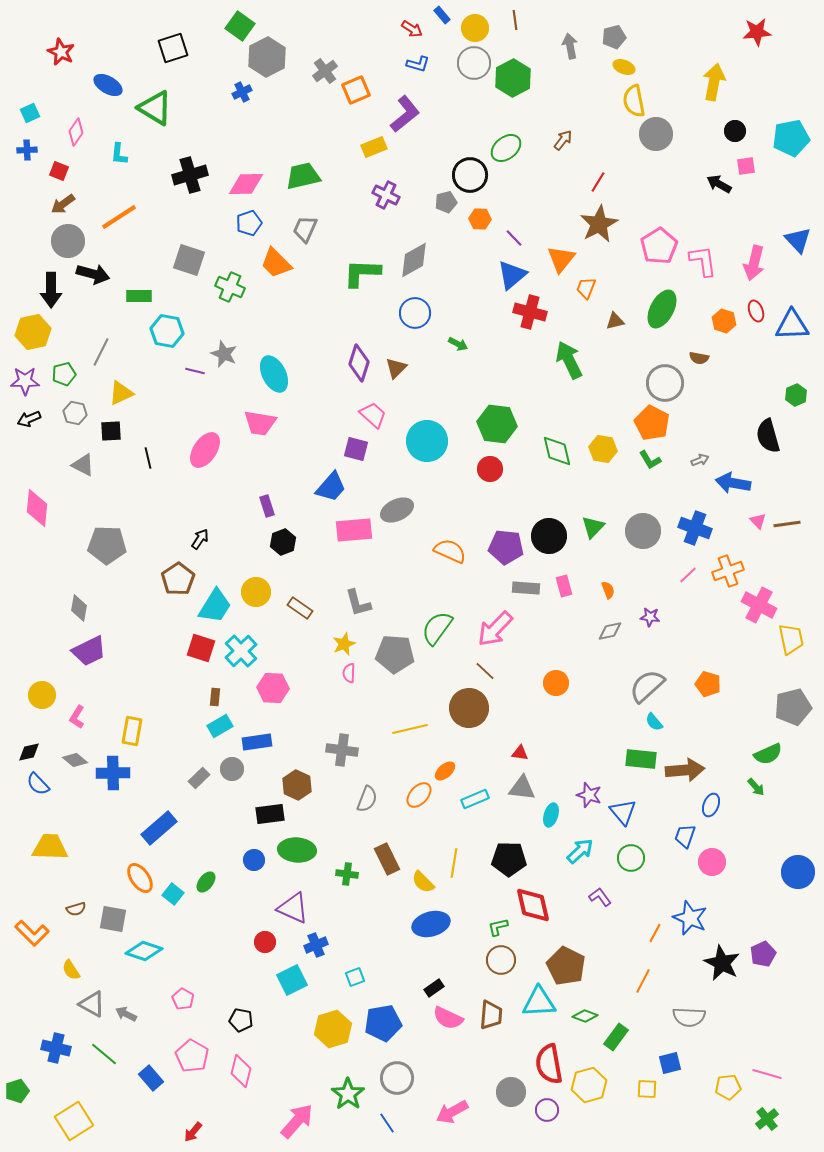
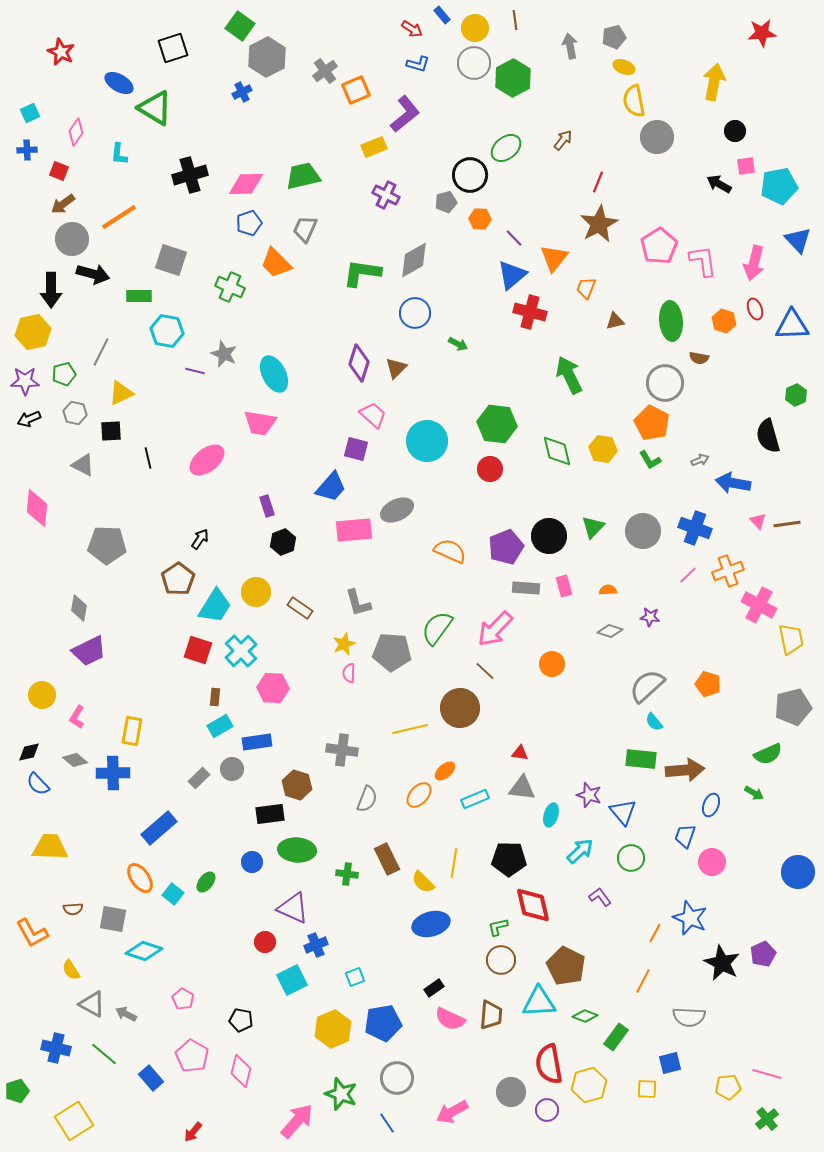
red star at (757, 32): moved 5 px right, 1 px down
blue ellipse at (108, 85): moved 11 px right, 2 px up
gray circle at (656, 134): moved 1 px right, 3 px down
cyan pentagon at (791, 138): moved 12 px left, 48 px down
red line at (598, 182): rotated 10 degrees counterclockwise
gray circle at (68, 241): moved 4 px right, 2 px up
orange triangle at (561, 259): moved 7 px left, 1 px up
gray square at (189, 260): moved 18 px left
green L-shape at (362, 273): rotated 6 degrees clockwise
green ellipse at (662, 309): moved 9 px right, 12 px down; rotated 33 degrees counterclockwise
red ellipse at (756, 311): moved 1 px left, 2 px up
green arrow at (569, 360): moved 15 px down
pink ellipse at (205, 450): moved 2 px right, 10 px down; rotated 18 degrees clockwise
purple pentagon at (506, 547): rotated 28 degrees counterclockwise
orange semicircle at (608, 590): rotated 72 degrees counterclockwise
gray diamond at (610, 631): rotated 30 degrees clockwise
red square at (201, 648): moved 3 px left, 2 px down
gray pentagon at (395, 654): moved 3 px left, 2 px up
orange circle at (556, 683): moved 4 px left, 19 px up
brown circle at (469, 708): moved 9 px left
brown hexagon at (297, 785): rotated 8 degrees counterclockwise
green arrow at (756, 787): moved 2 px left, 6 px down; rotated 18 degrees counterclockwise
blue circle at (254, 860): moved 2 px left, 2 px down
brown semicircle at (76, 909): moved 3 px left; rotated 12 degrees clockwise
orange L-shape at (32, 933): rotated 16 degrees clockwise
pink semicircle at (448, 1018): moved 2 px right, 1 px down
yellow hexagon at (333, 1029): rotated 6 degrees counterclockwise
green star at (348, 1094): moved 7 px left; rotated 16 degrees counterclockwise
